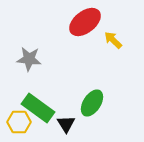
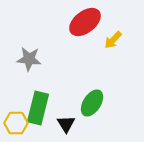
yellow arrow: rotated 90 degrees counterclockwise
green rectangle: rotated 68 degrees clockwise
yellow hexagon: moved 3 px left, 1 px down
